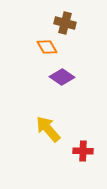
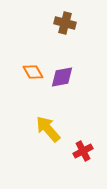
orange diamond: moved 14 px left, 25 px down
purple diamond: rotated 45 degrees counterclockwise
red cross: rotated 30 degrees counterclockwise
